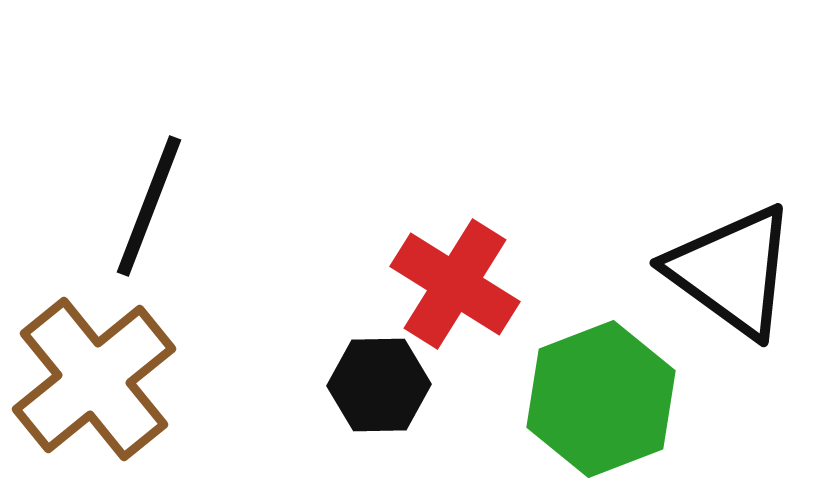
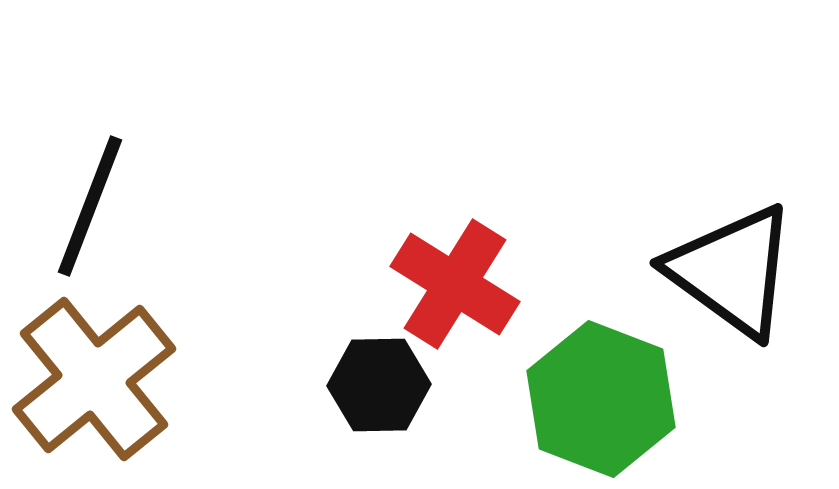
black line: moved 59 px left
green hexagon: rotated 18 degrees counterclockwise
